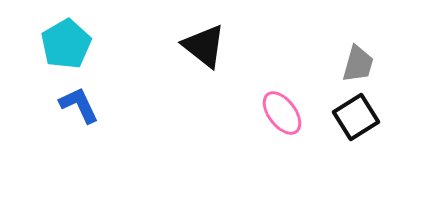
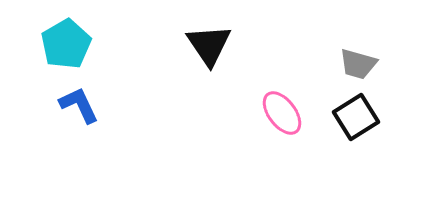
black triangle: moved 5 px right, 1 px up; rotated 18 degrees clockwise
gray trapezoid: rotated 90 degrees clockwise
